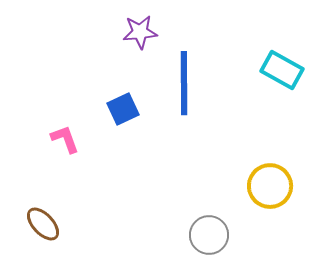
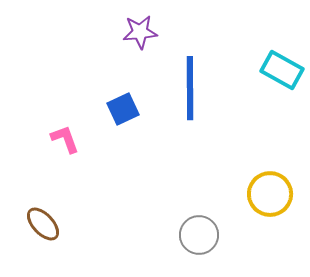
blue line: moved 6 px right, 5 px down
yellow circle: moved 8 px down
gray circle: moved 10 px left
